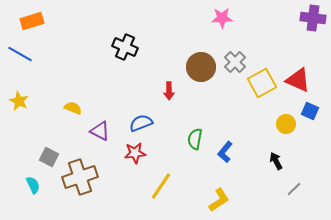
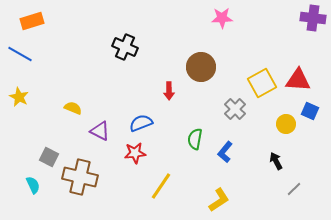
gray cross: moved 47 px down
red triangle: rotated 20 degrees counterclockwise
yellow star: moved 4 px up
brown cross: rotated 32 degrees clockwise
